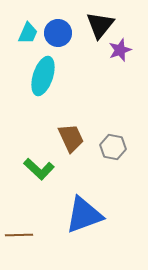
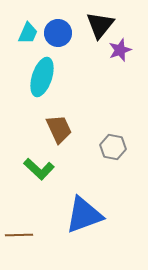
cyan ellipse: moved 1 px left, 1 px down
brown trapezoid: moved 12 px left, 9 px up
